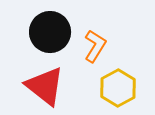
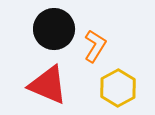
black circle: moved 4 px right, 3 px up
red triangle: moved 3 px right, 1 px up; rotated 15 degrees counterclockwise
